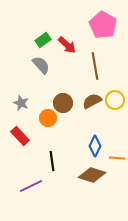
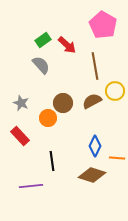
yellow circle: moved 9 px up
purple line: rotated 20 degrees clockwise
